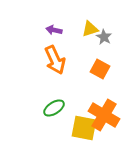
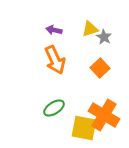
orange square: moved 1 px up; rotated 18 degrees clockwise
